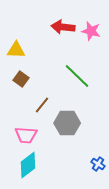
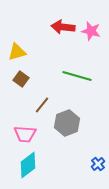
yellow triangle: moved 1 px right, 2 px down; rotated 18 degrees counterclockwise
green line: rotated 28 degrees counterclockwise
gray hexagon: rotated 20 degrees counterclockwise
pink trapezoid: moved 1 px left, 1 px up
blue cross: rotated 16 degrees clockwise
